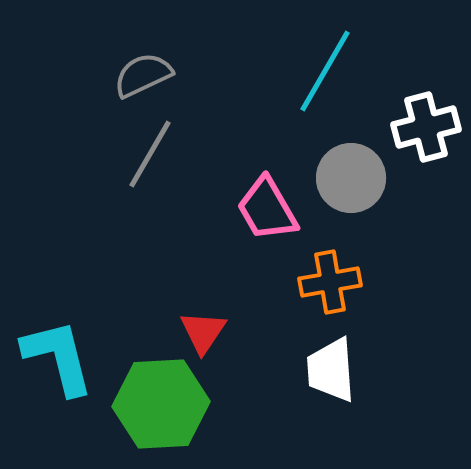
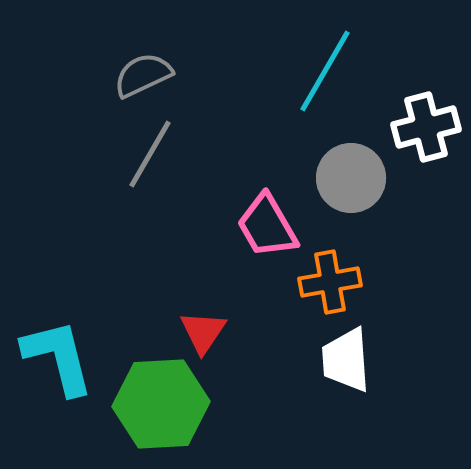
pink trapezoid: moved 17 px down
white trapezoid: moved 15 px right, 10 px up
